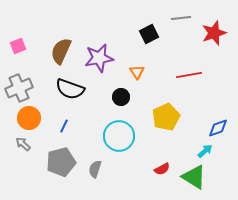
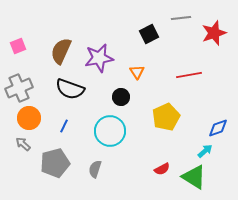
cyan circle: moved 9 px left, 5 px up
gray pentagon: moved 6 px left, 1 px down
